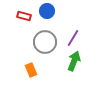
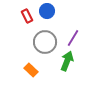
red rectangle: moved 3 px right; rotated 48 degrees clockwise
green arrow: moved 7 px left
orange rectangle: rotated 24 degrees counterclockwise
